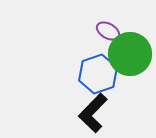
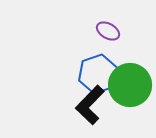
green circle: moved 31 px down
black L-shape: moved 3 px left, 8 px up
